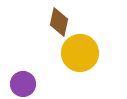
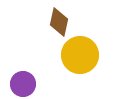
yellow circle: moved 2 px down
